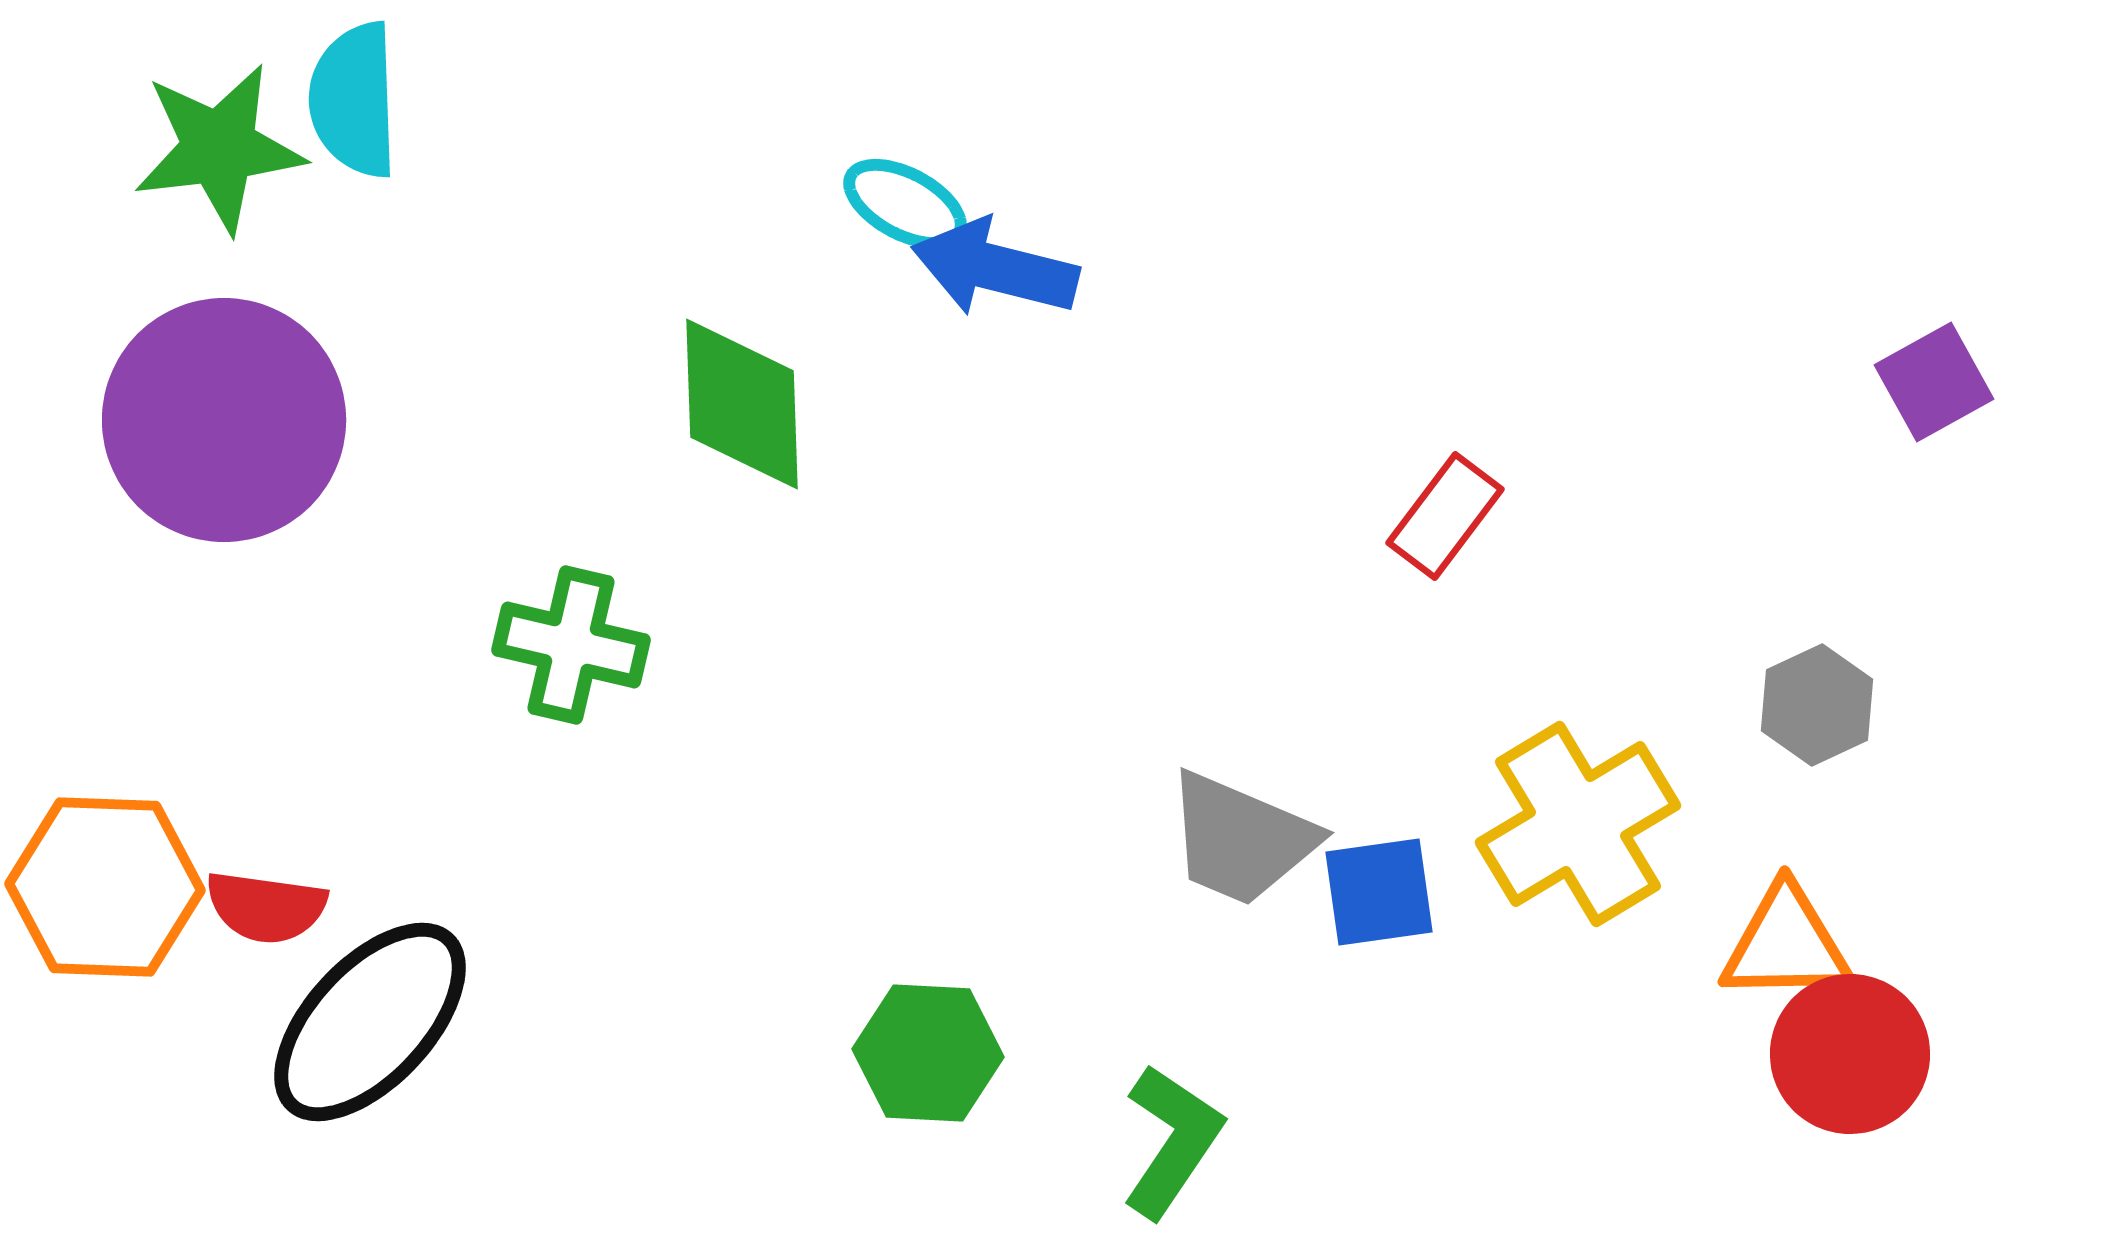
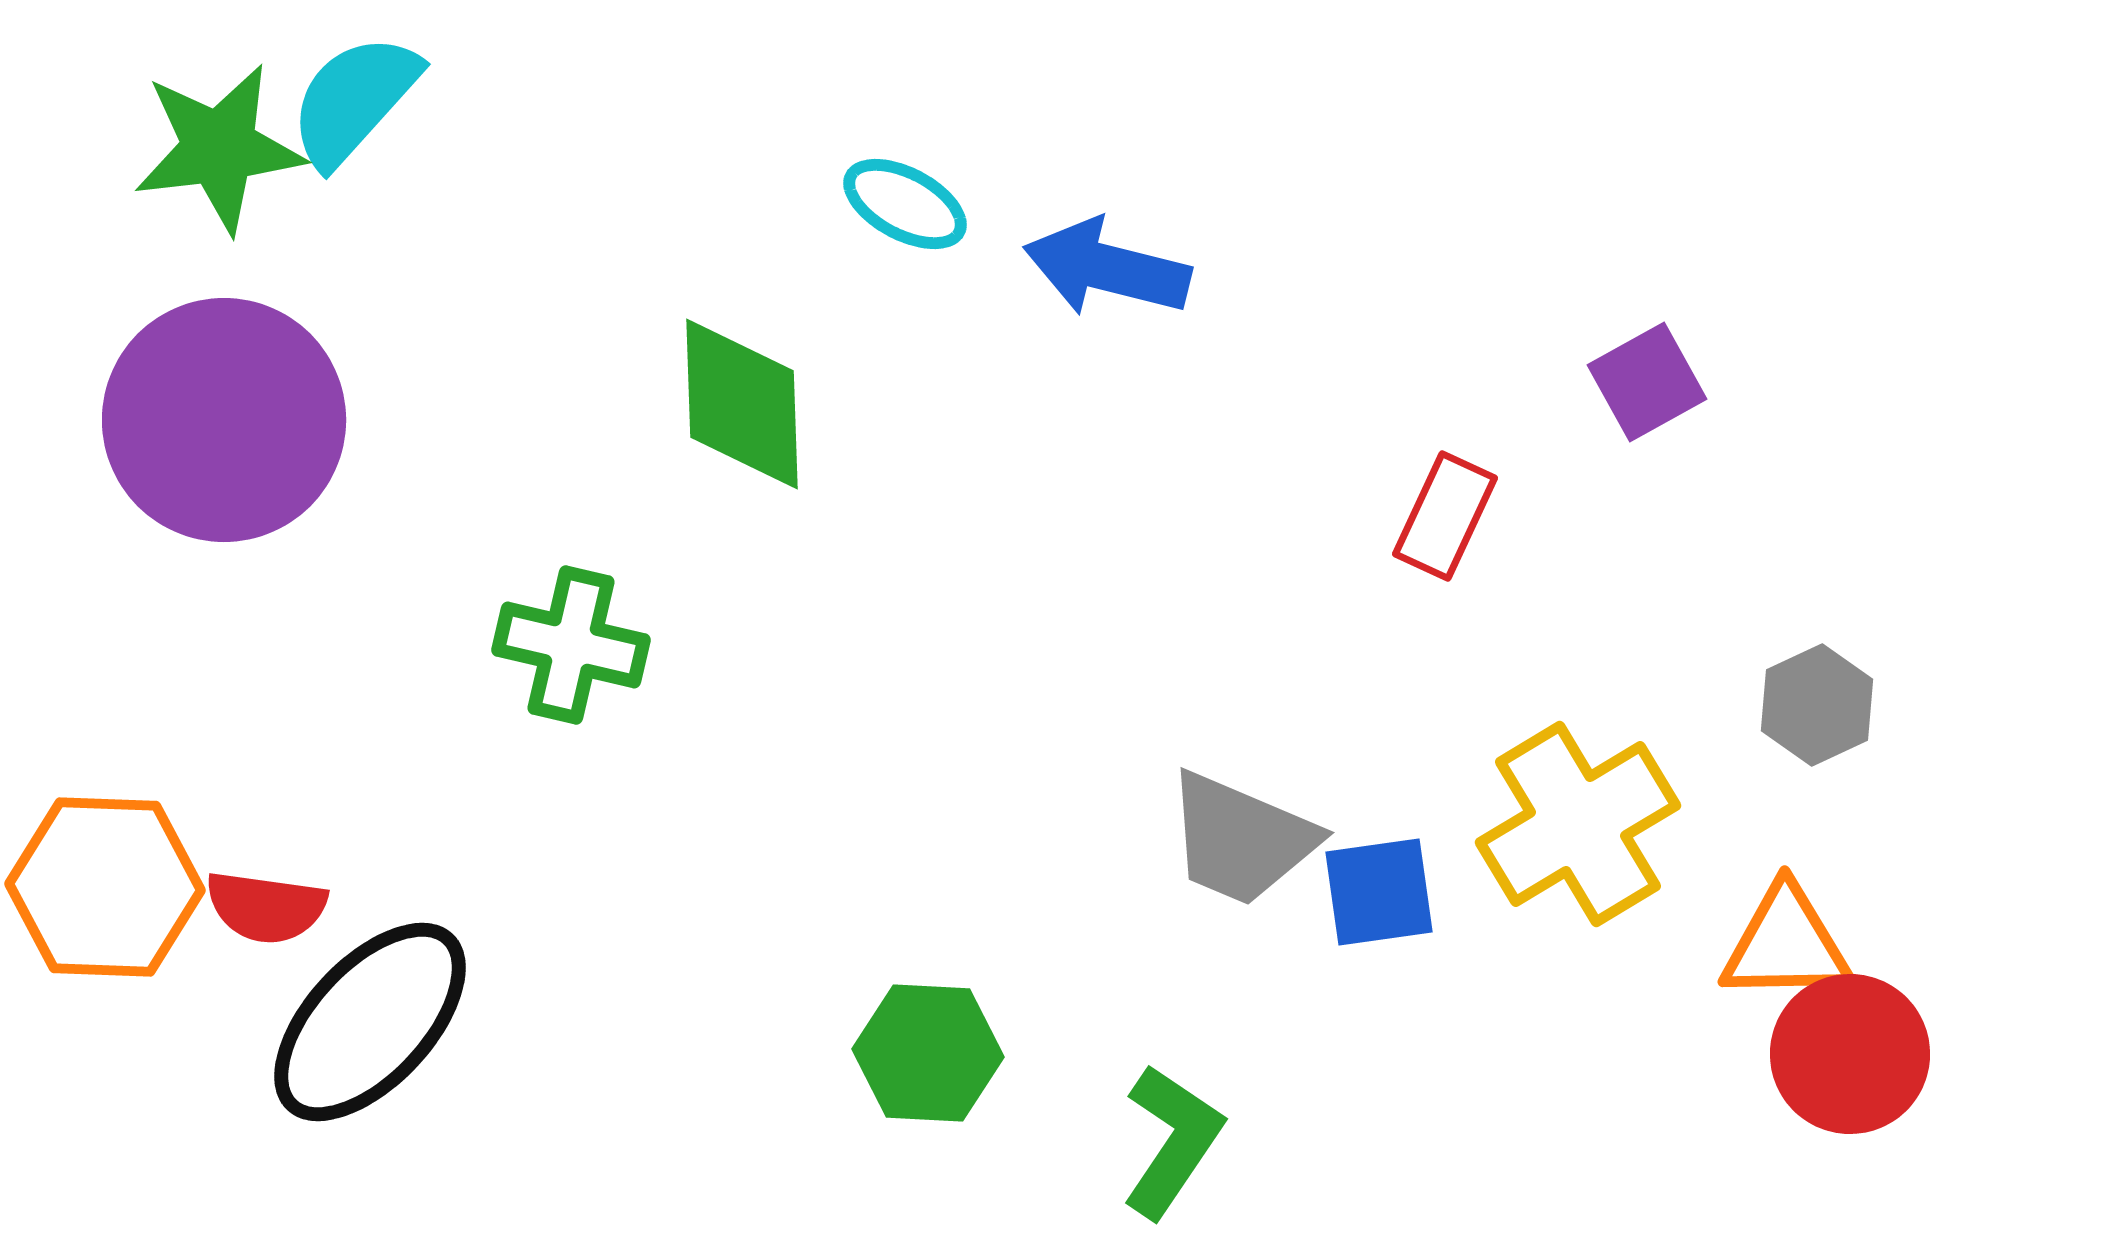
cyan semicircle: rotated 44 degrees clockwise
blue arrow: moved 112 px right
purple square: moved 287 px left
red rectangle: rotated 12 degrees counterclockwise
